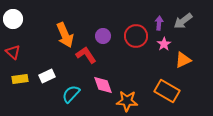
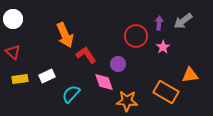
purple circle: moved 15 px right, 28 px down
pink star: moved 1 px left, 3 px down
orange triangle: moved 7 px right, 15 px down; rotated 18 degrees clockwise
pink diamond: moved 1 px right, 3 px up
orange rectangle: moved 1 px left, 1 px down
